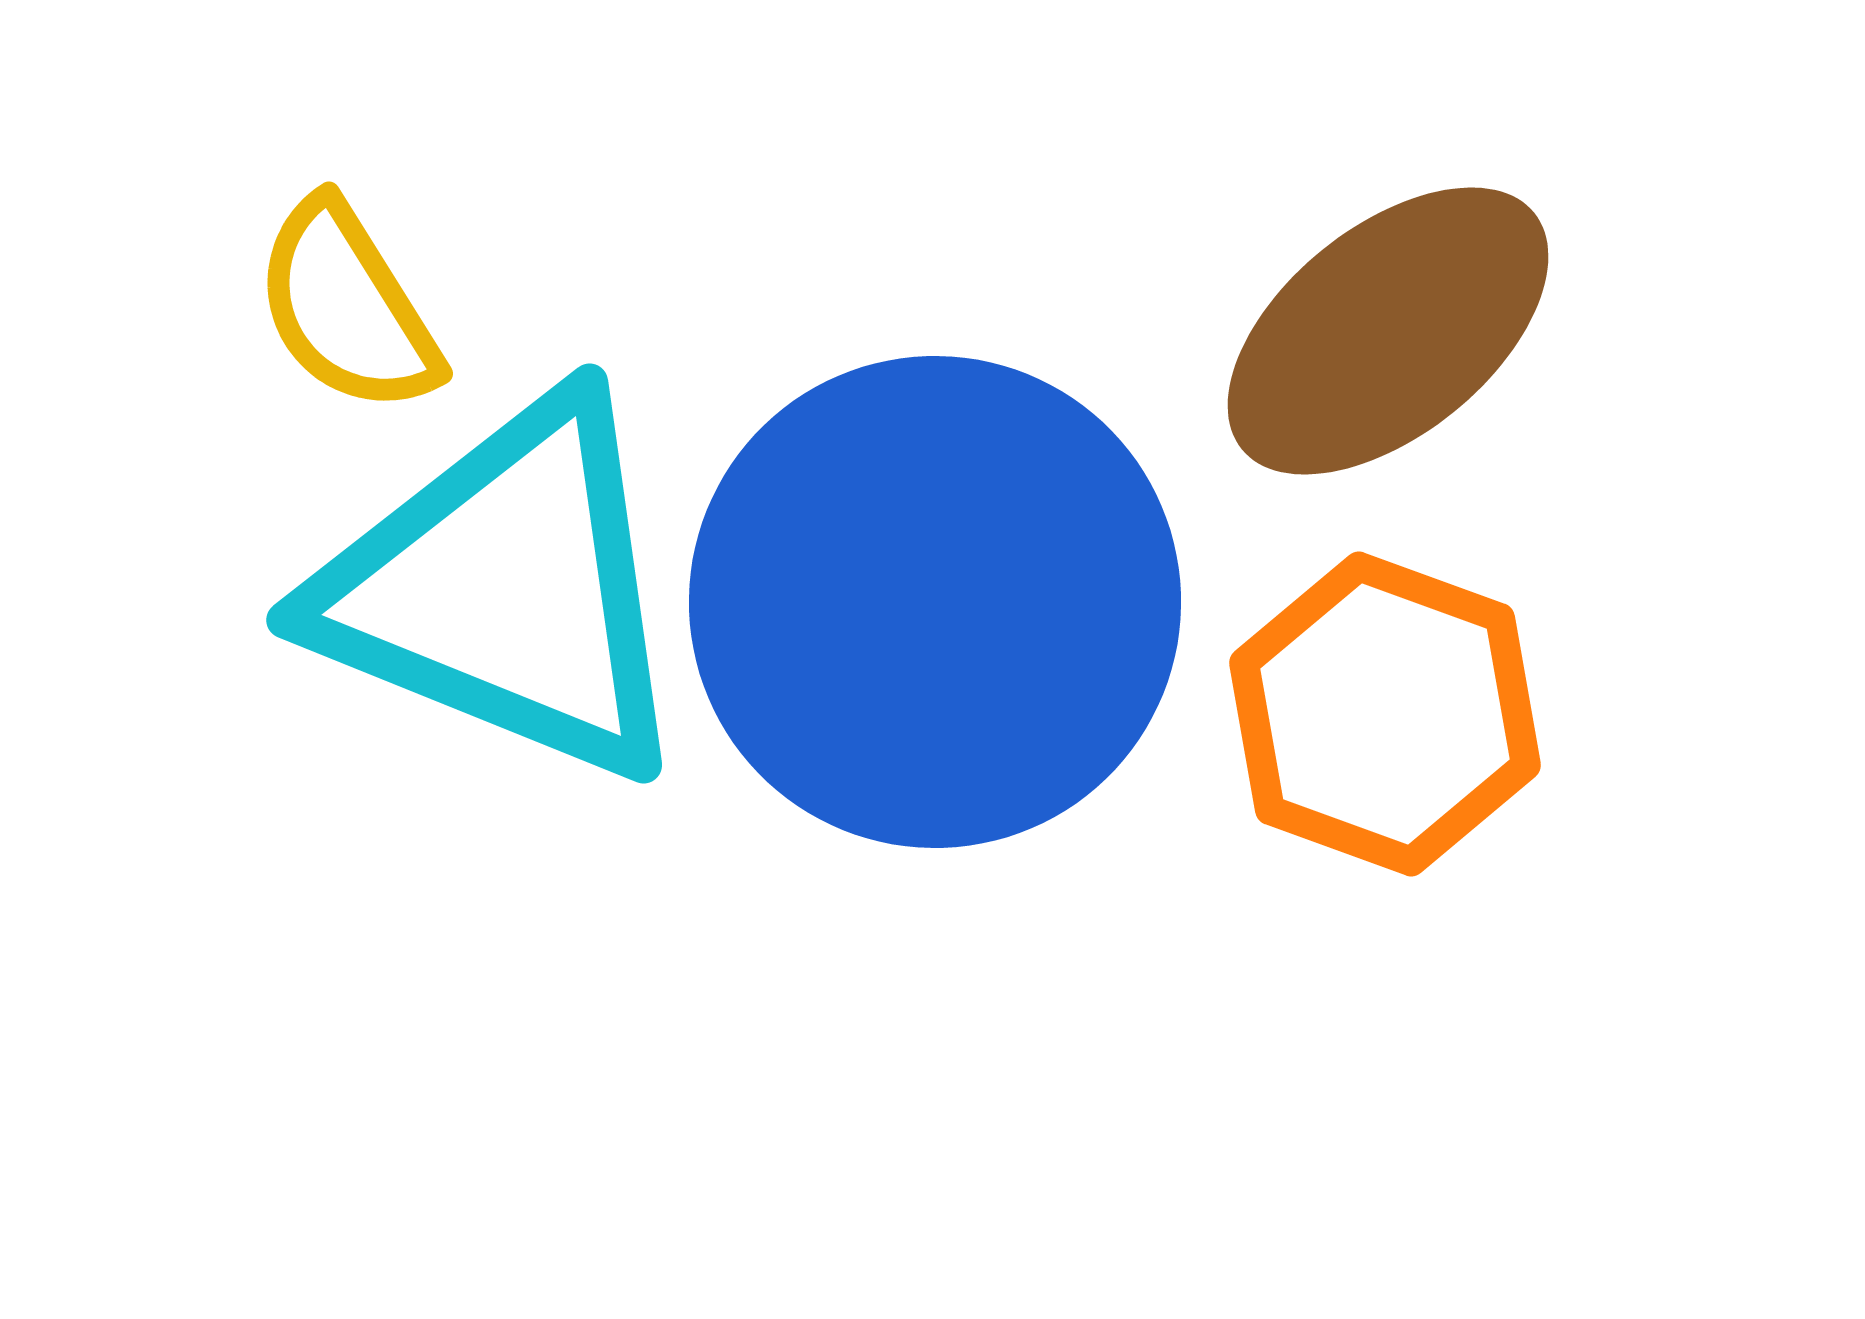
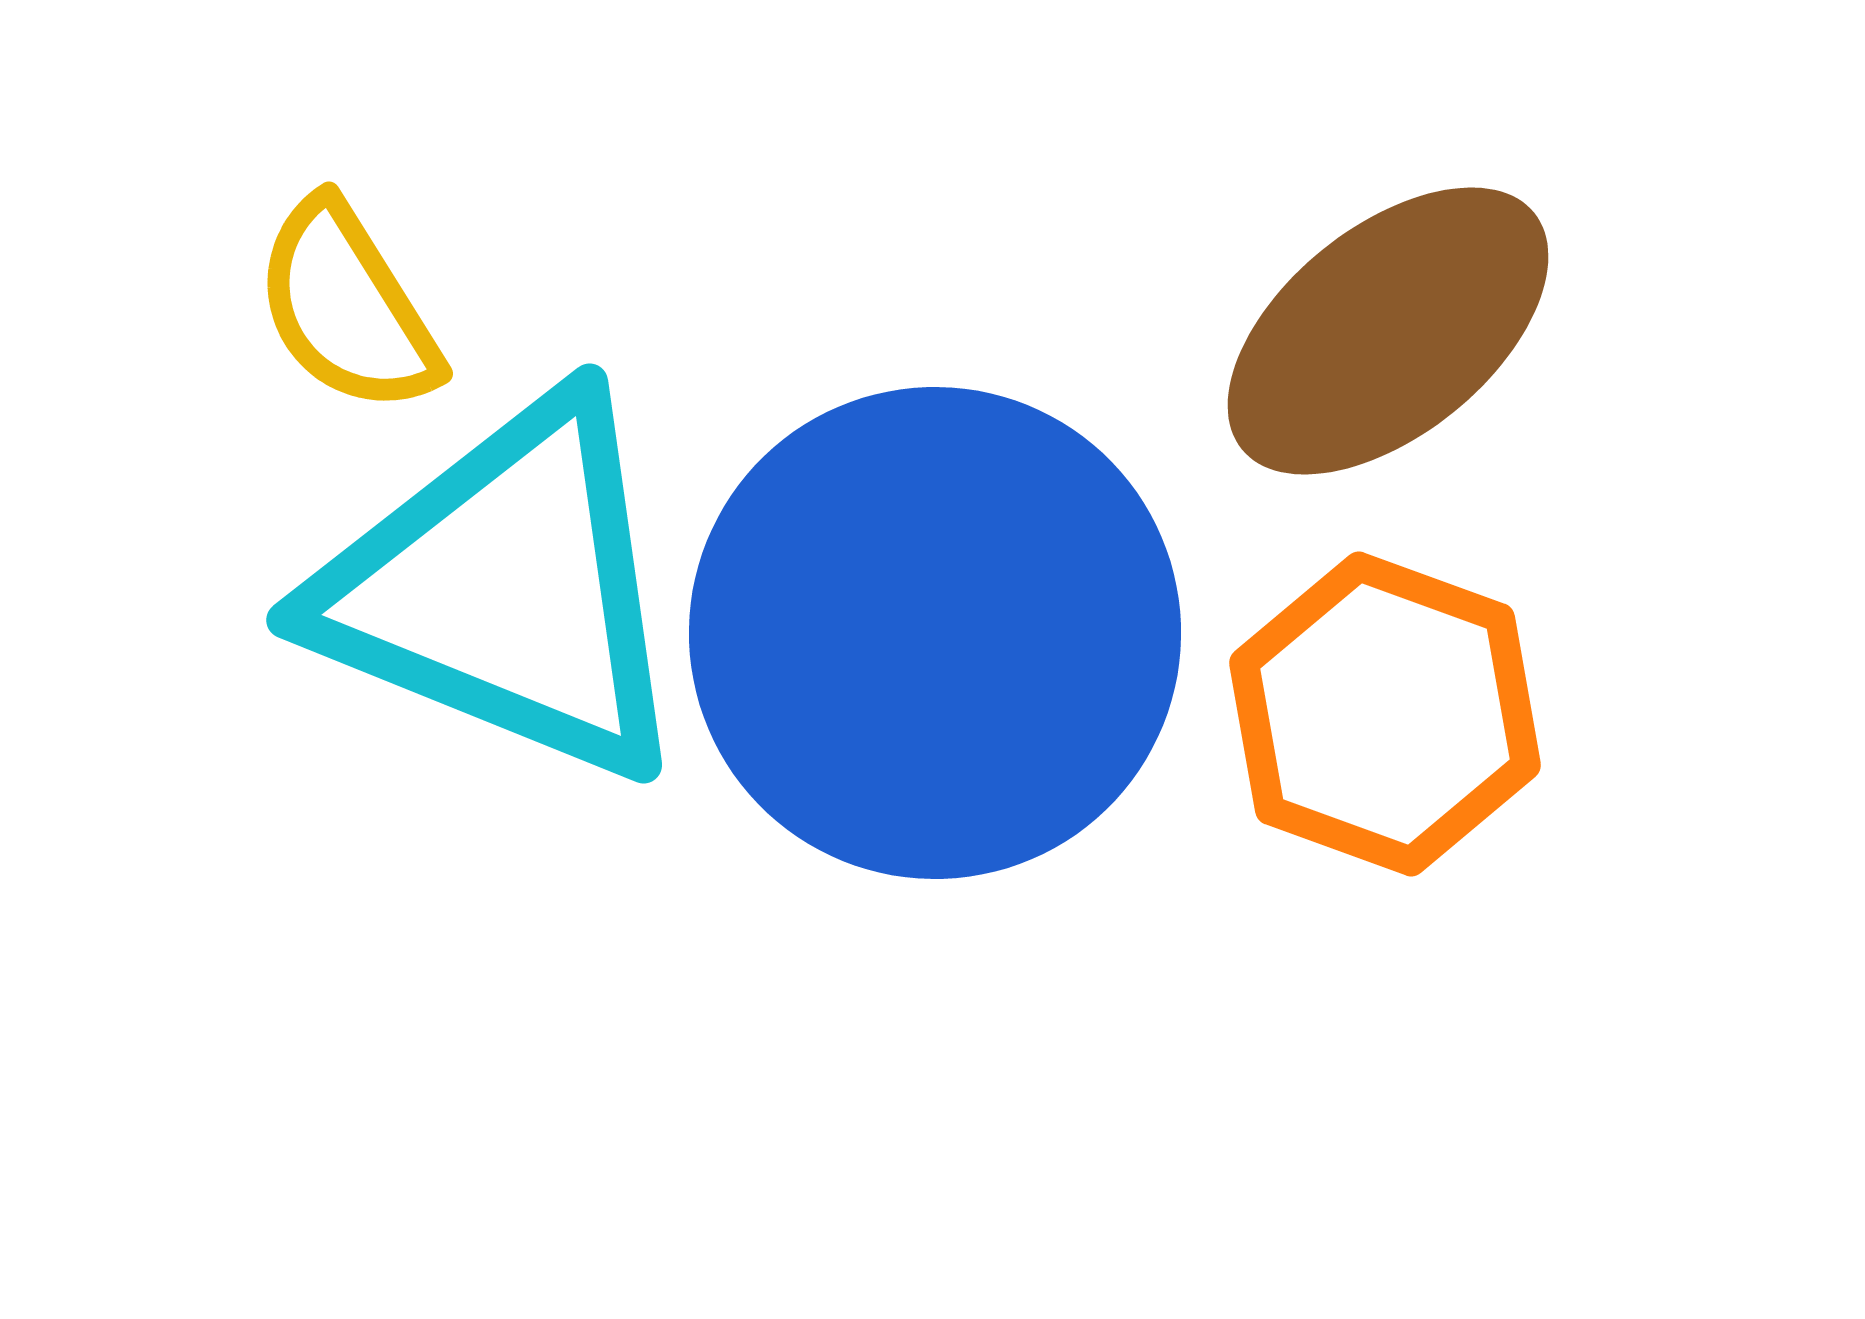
blue circle: moved 31 px down
